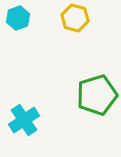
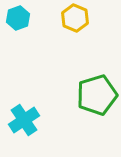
yellow hexagon: rotated 8 degrees clockwise
